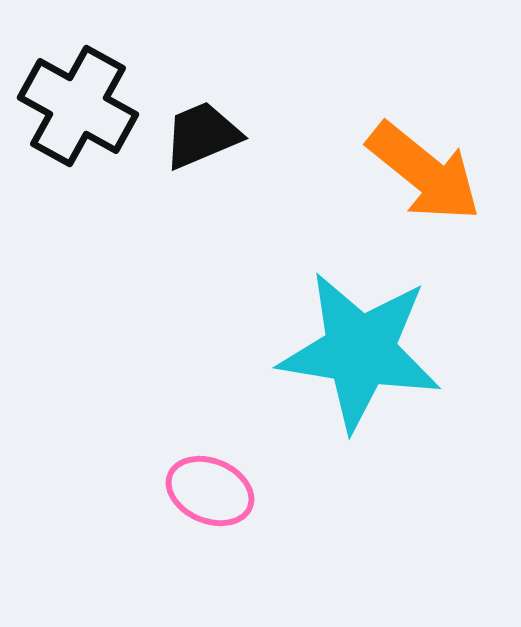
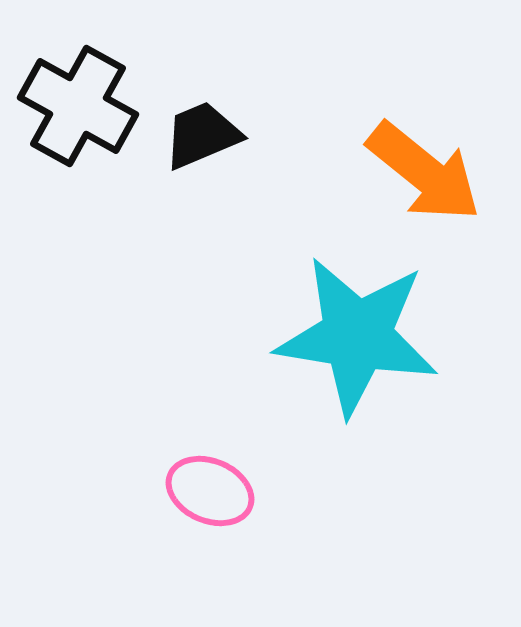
cyan star: moved 3 px left, 15 px up
